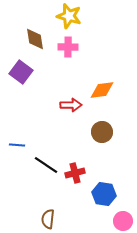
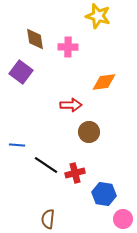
yellow star: moved 29 px right
orange diamond: moved 2 px right, 8 px up
brown circle: moved 13 px left
pink circle: moved 2 px up
